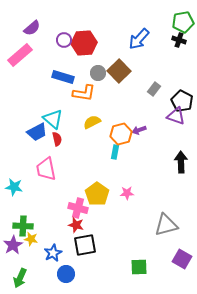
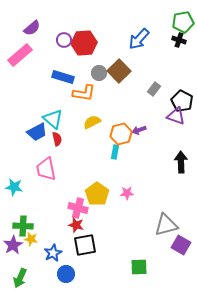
gray circle: moved 1 px right
purple square: moved 1 px left, 14 px up
